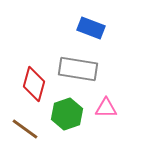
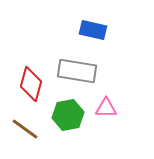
blue rectangle: moved 2 px right, 2 px down; rotated 8 degrees counterclockwise
gray rectangle: moved 1 px left, 2 px down
red diamond: moved 3 px left
green hexagon: moved 1 px right, 1 px down; rotated 8 degrees clockwise
